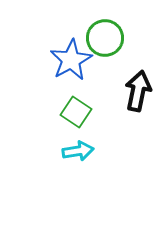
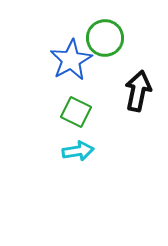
green square: rotated 8 degrees counterclockwise
